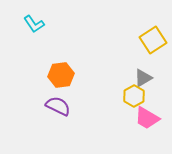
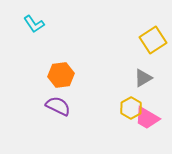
yellow hexagon: moved 3 px left, 12 px down
